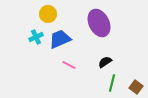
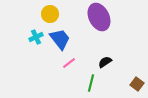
yellow circle: moved 2 px right
purple ellipse: moved 6 px up
blue trapezoid: rotated 75 degrees clockwise
pink line: moved 2 px up; rotated 64 degrees counterclockwise
green line: moved 21 px left
brown square: moved 1 px right, 3 px up
